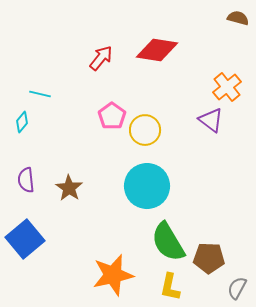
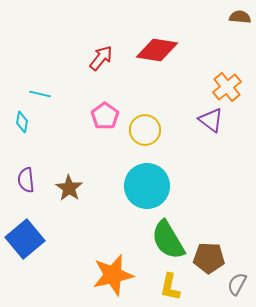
brown semicircle: moved 2 px right, 1 px up; rotated 10 degrees counterclockwise
pink pentagon: moved 7 px left
cyan diamond: rotated 30 degrees counterclockwise
green semicircle: moved 2 px up
gray semicircle: moved 4 px up
